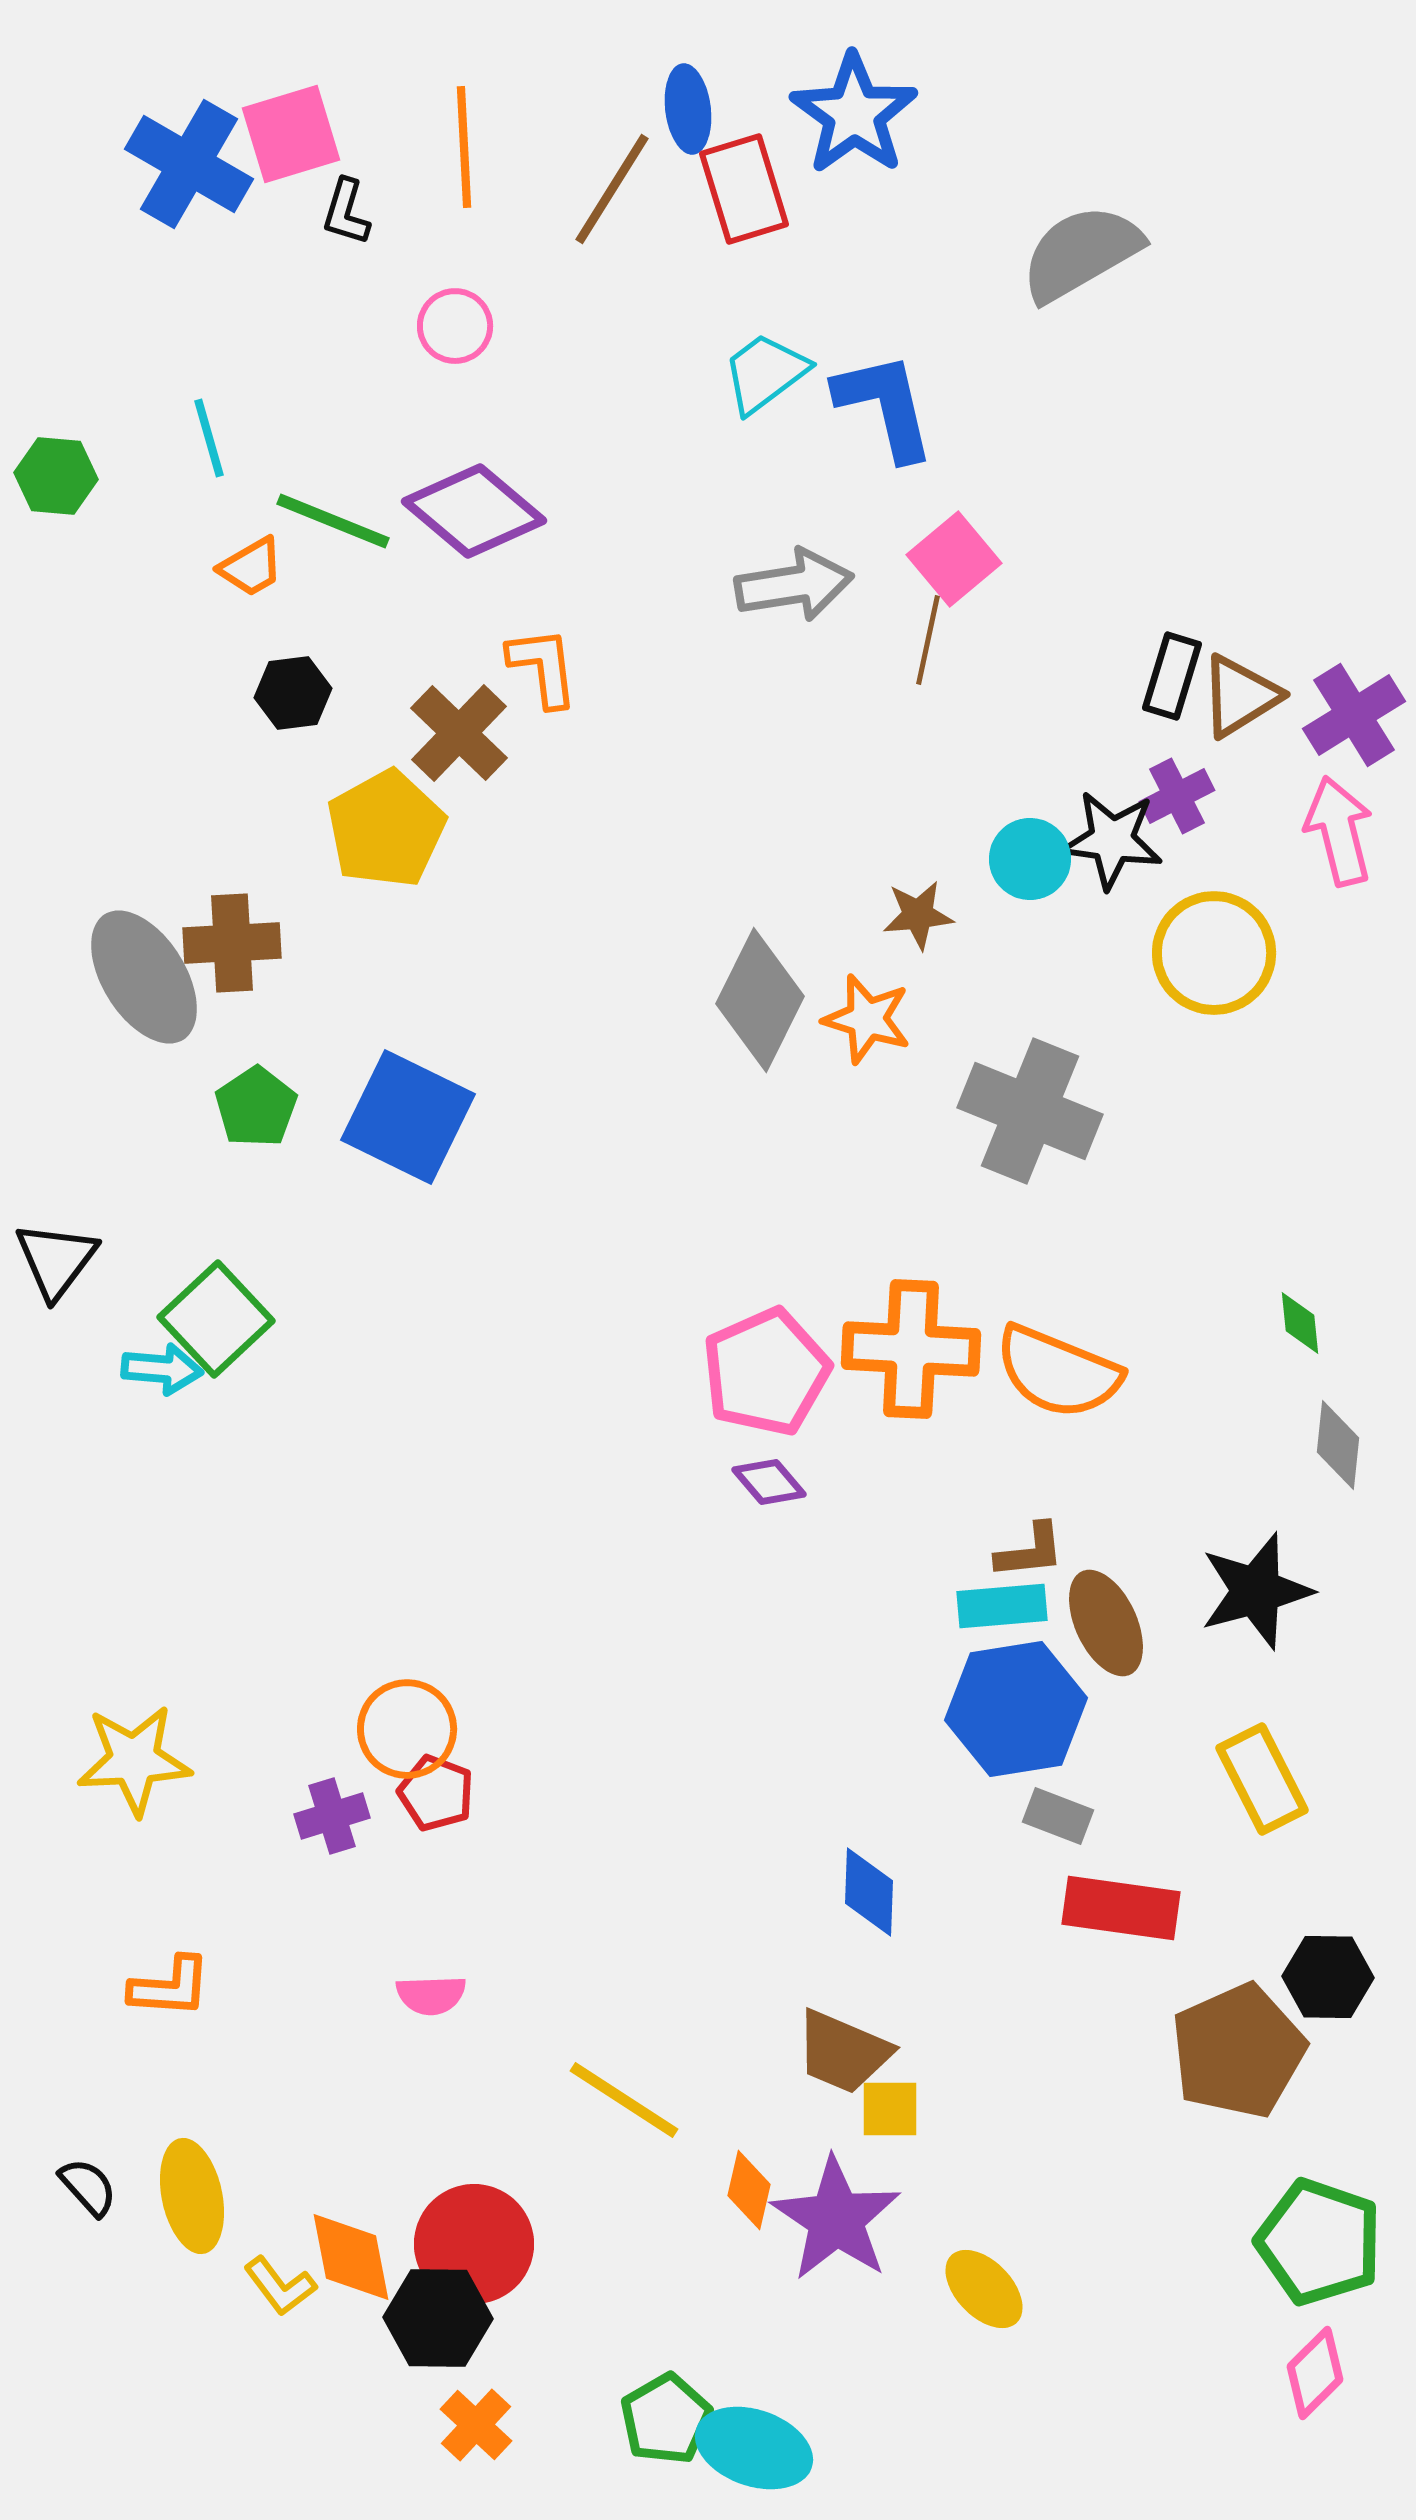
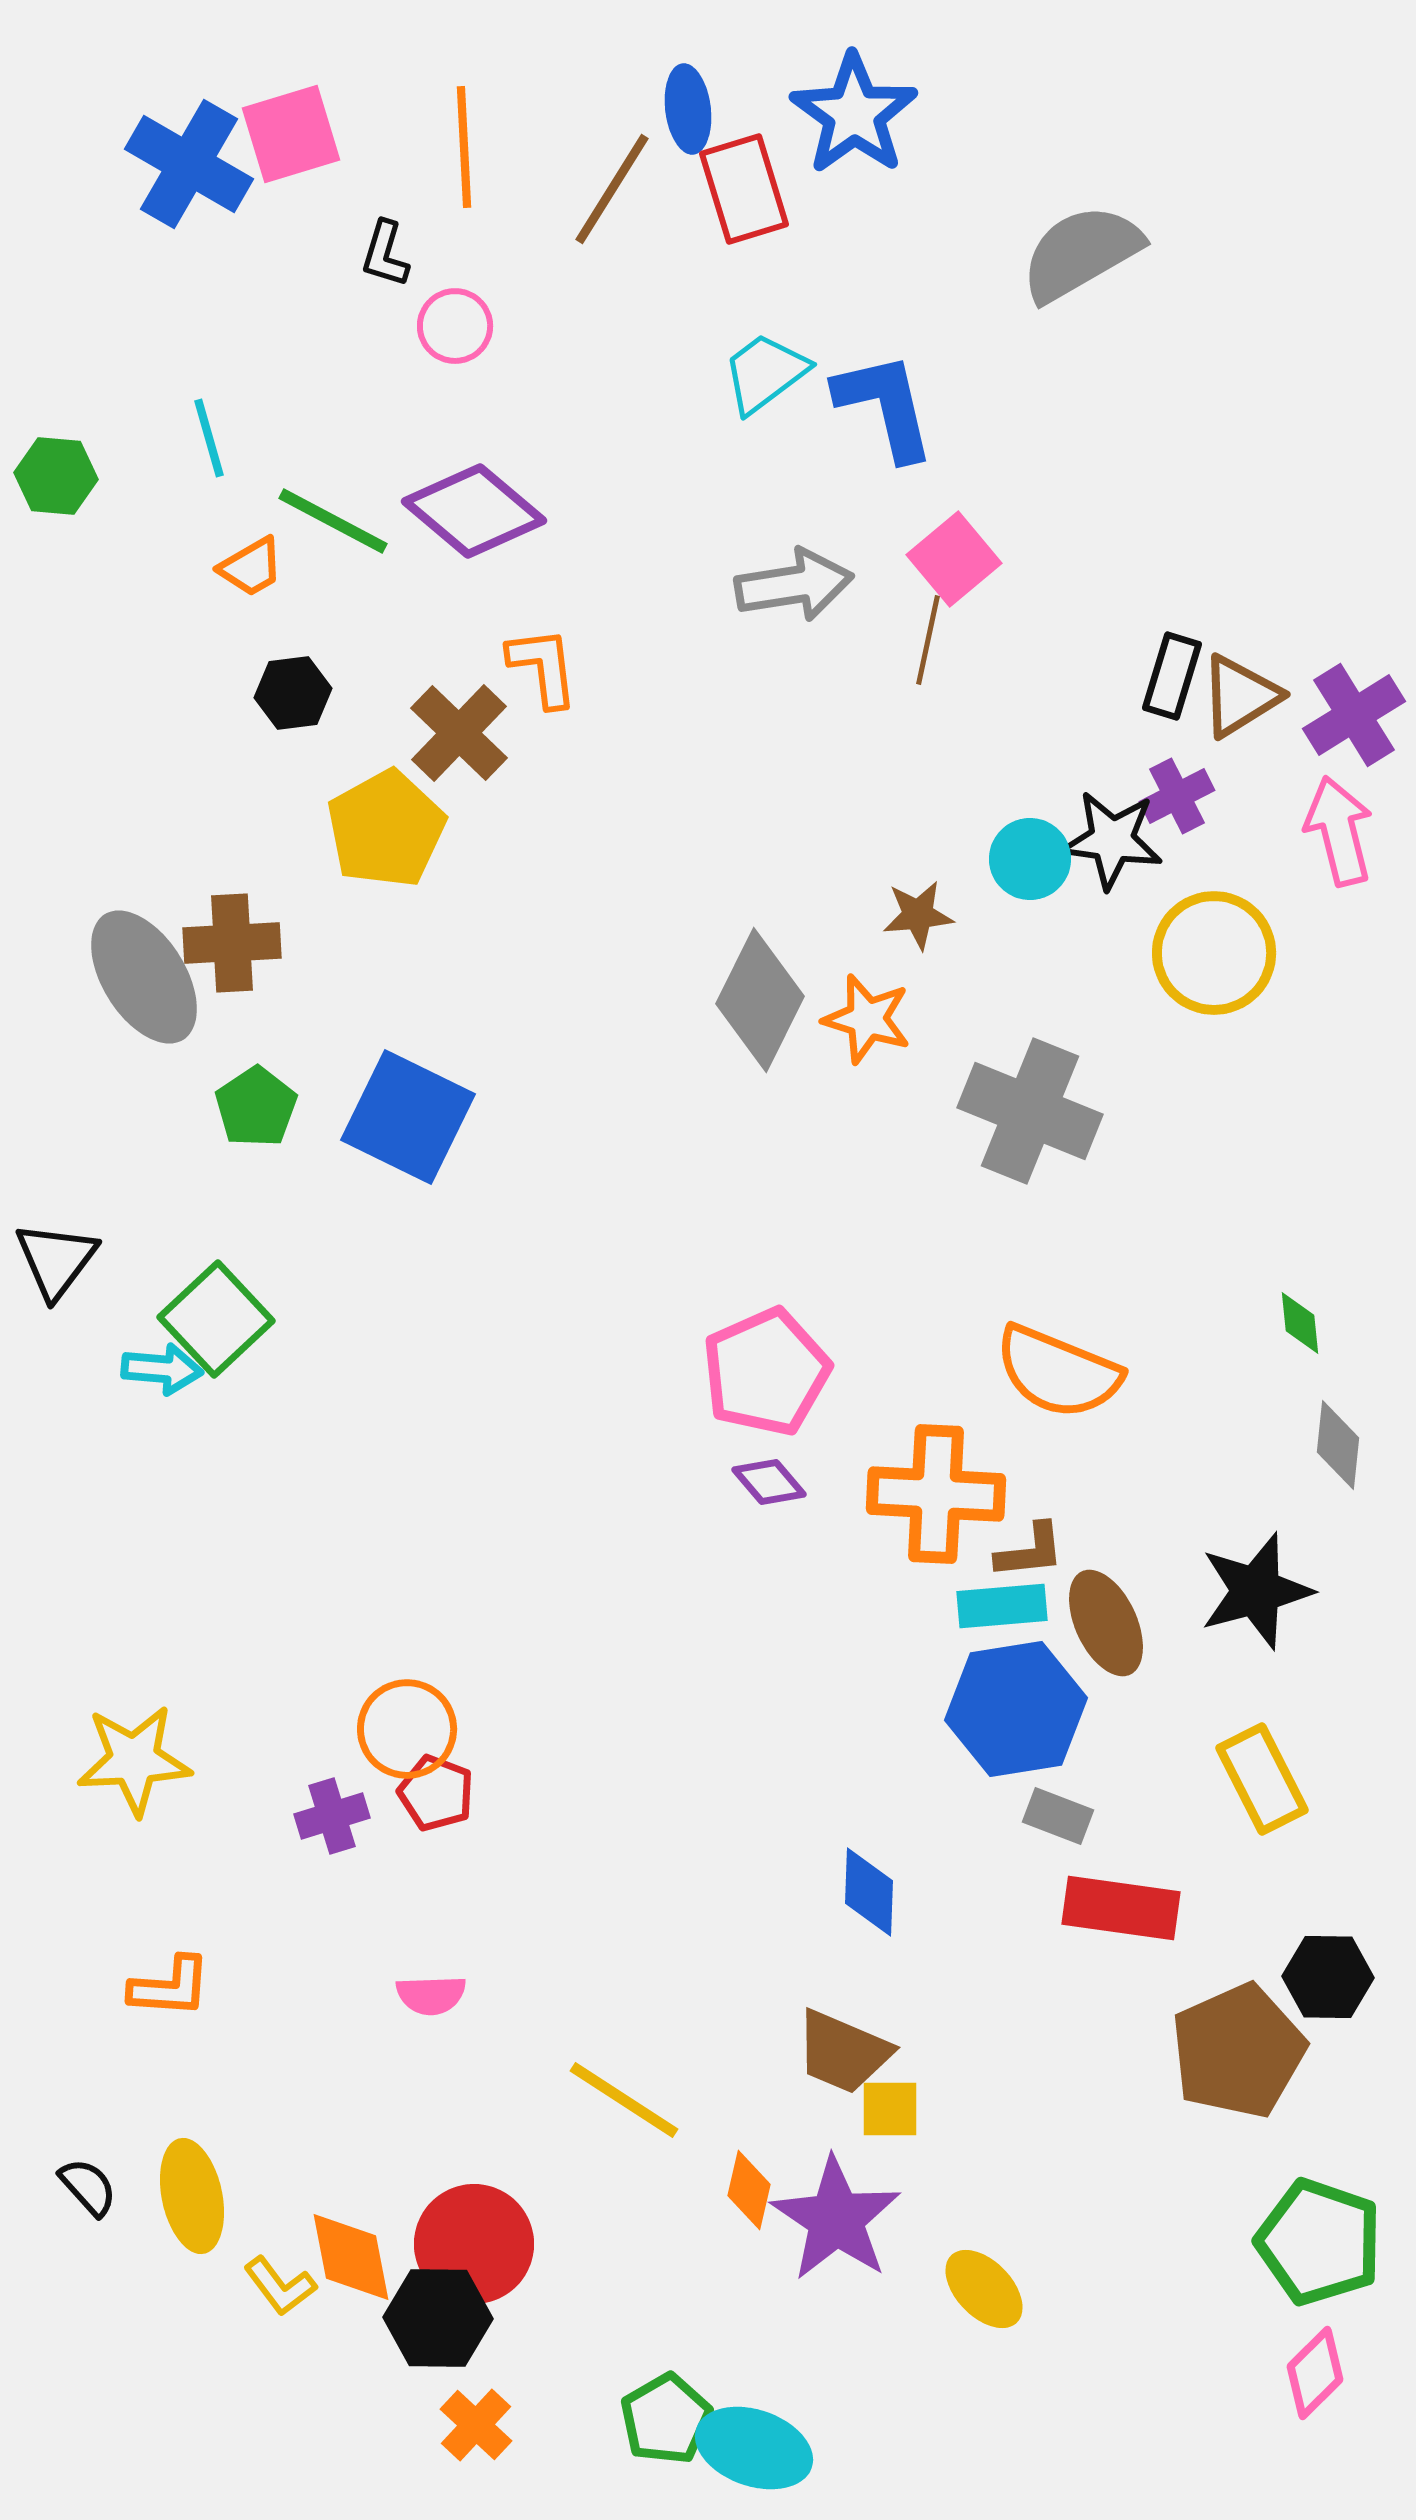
black L-shape at (346, 212): moved 39 px right, 42 px down
green line at (333, 521): rotated 6 degrees clockwise
orange cross at (911, 1349): moved 25 px right, 145 px down
